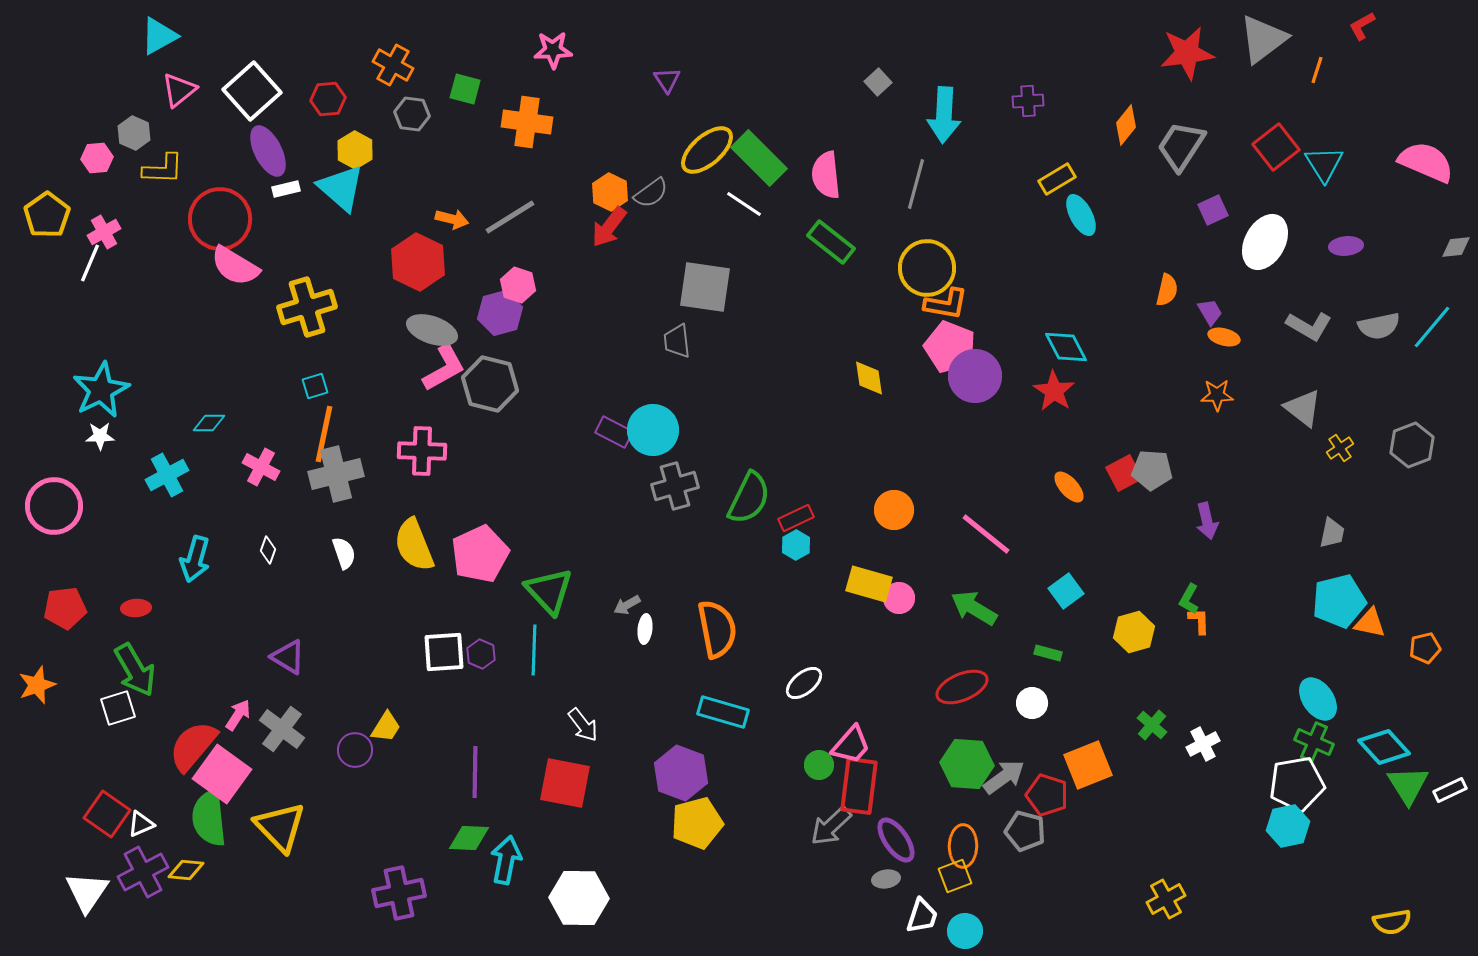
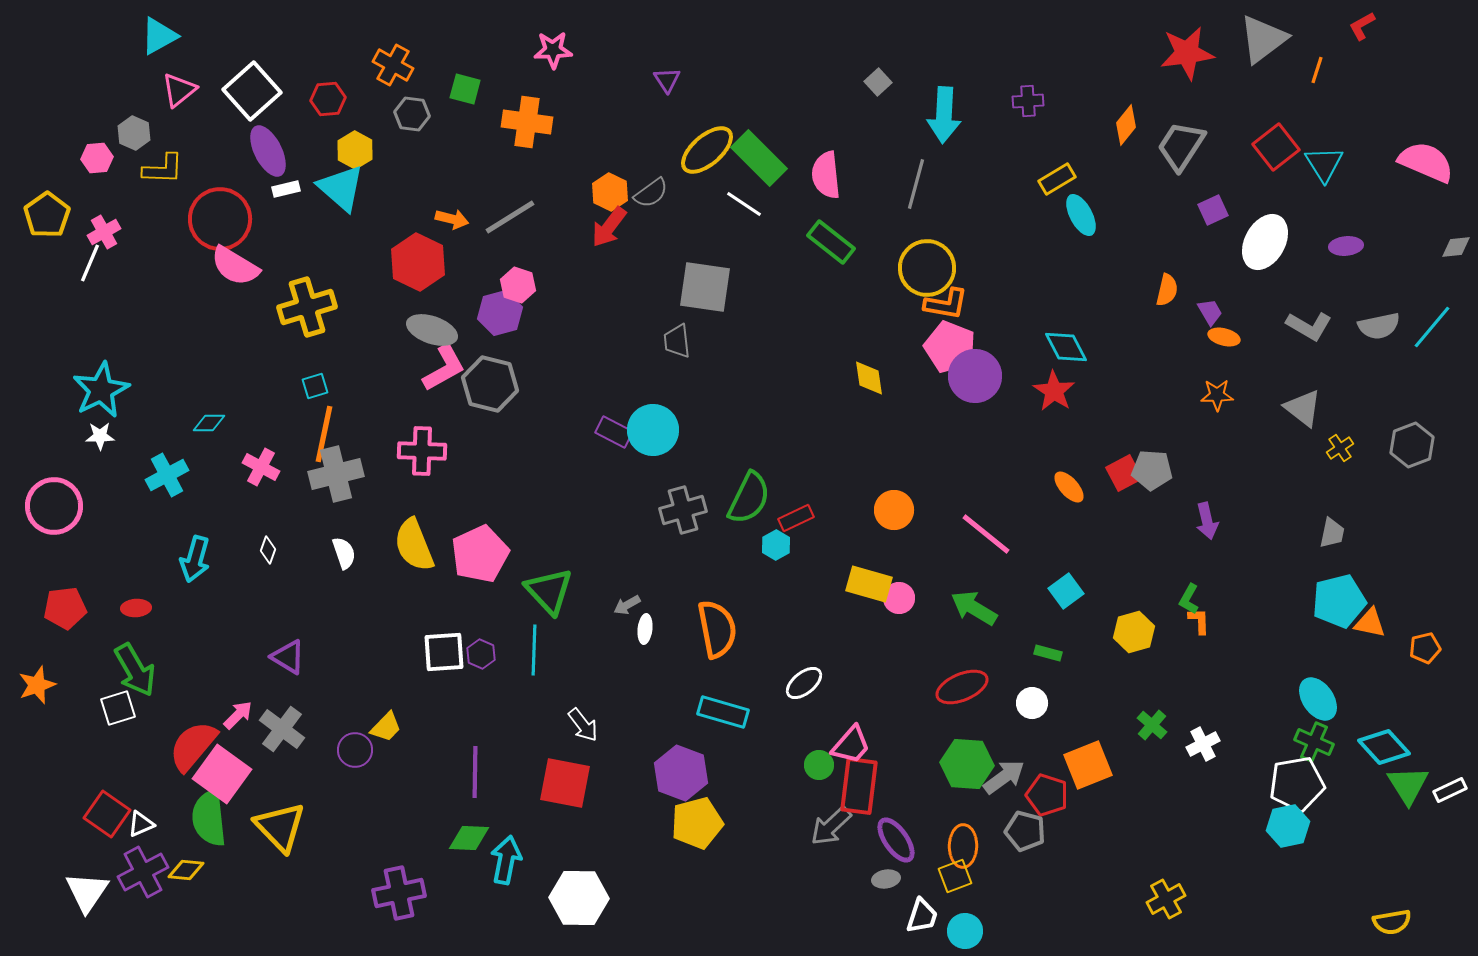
gray cross at (675, 486): moved 8 px right, 24 px down
cyan hexagon at (796, 545): moved 20 px left
pink arrow at (238, 715): rotated 12 degrees clockwise
yellow trapezoid at (386, 727): rotated 12 degrees clockwise
